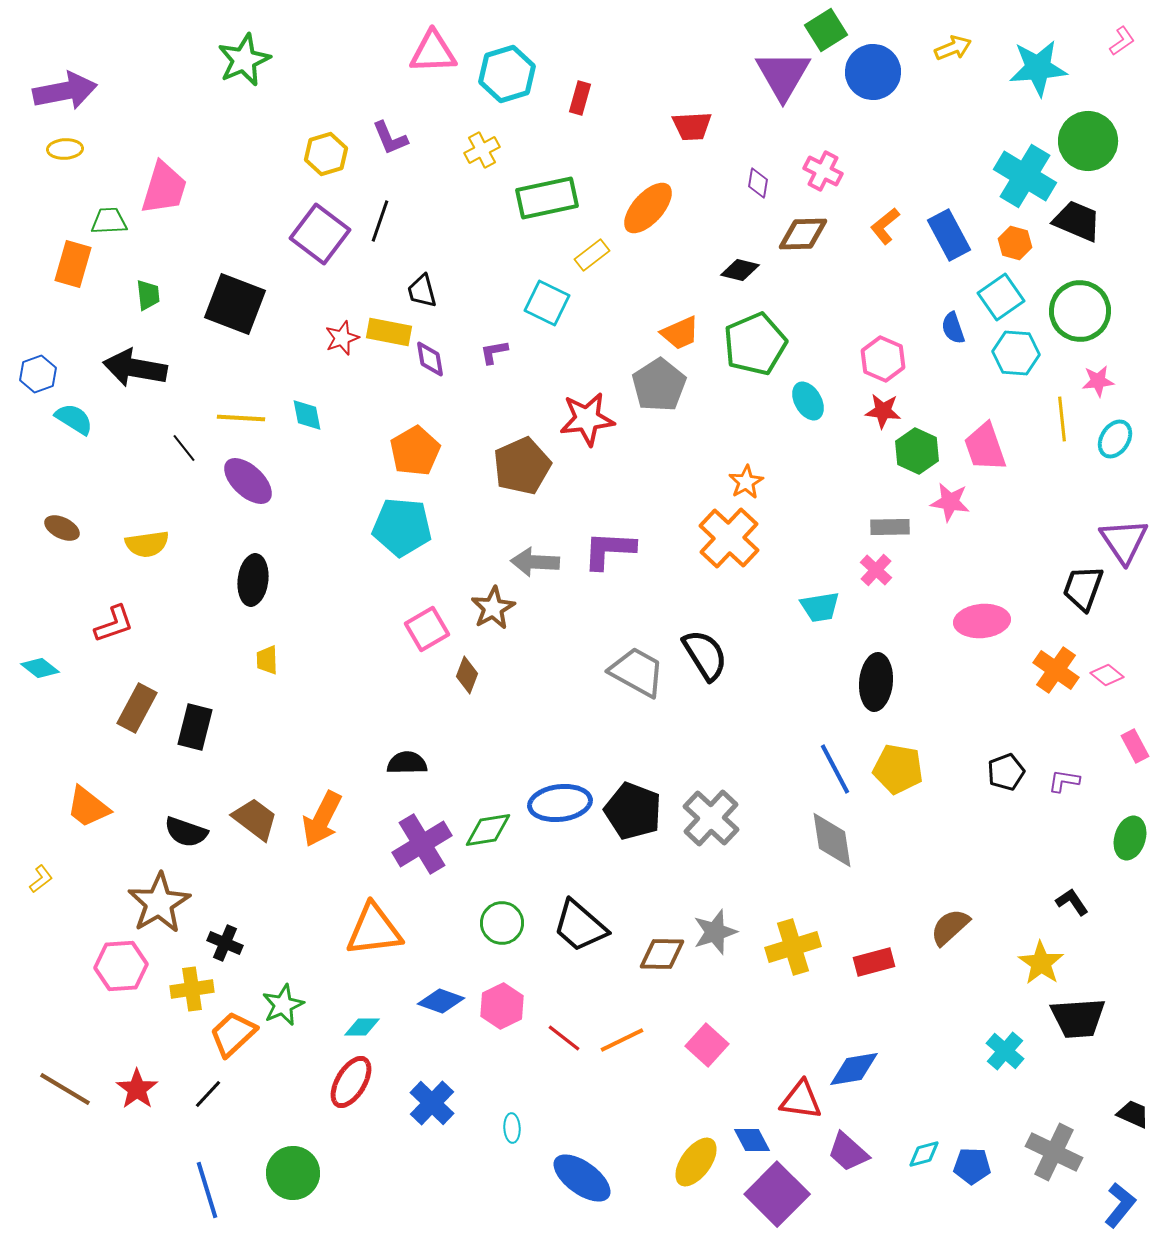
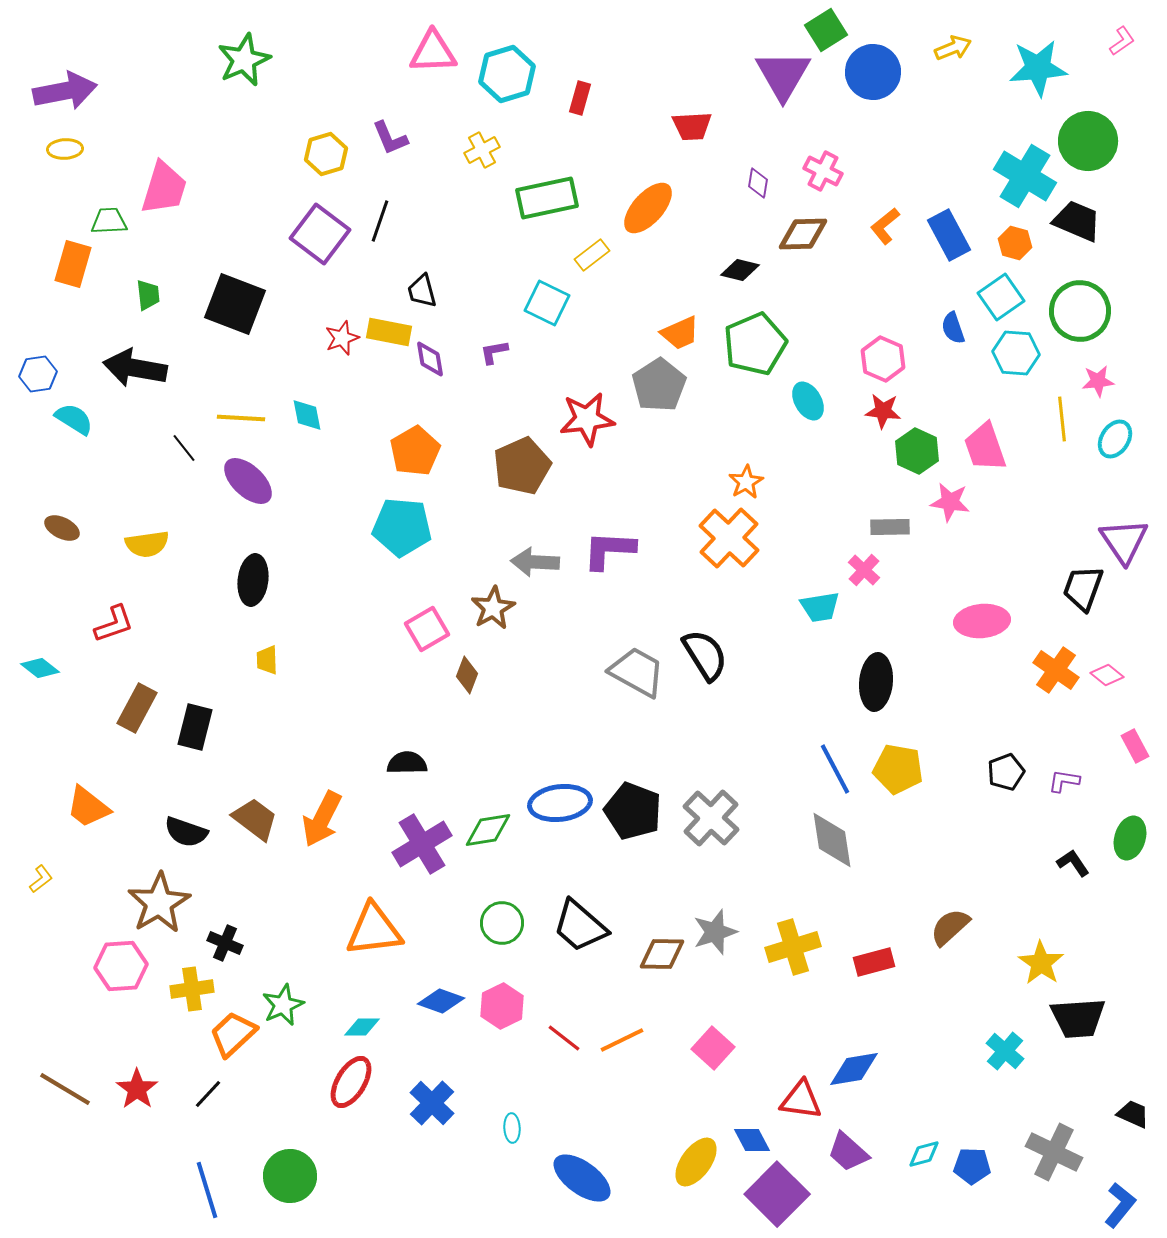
blue hexagon at (38, 374): rotated 12 degrees clockwise
pink cross at (876, 570): moved 12 px left
black L-shape at (1072, 902): moved 1 px right, 39 px up
pink square at (707, 1045): moved 6 px right, 3 px down
green circle at (293, 1173): moved 3 px left, 3 px down
